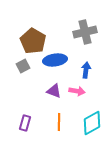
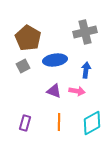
brown pentagon: moved 5 px left, 3 px up
